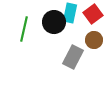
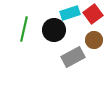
cyan rectangle: rotated 60 degrees clockwise
black circle: moved 8 px down
gray rectangle: rotated 35 degrees clockwise
